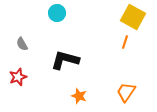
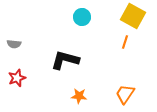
cyan circle: moved 25 px right, 4 px down
yellow square: moved 1 px up
gray semicircle: moved 8 px left; rotated 56 degrees counterclockwise
red star: moved 1 px left, 1 px down
orange trapezoid: moved 1 px left, 2 px down
orange star: rotated 14 degrees counterclockwise
